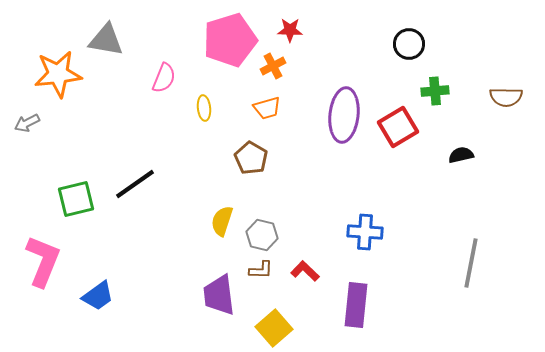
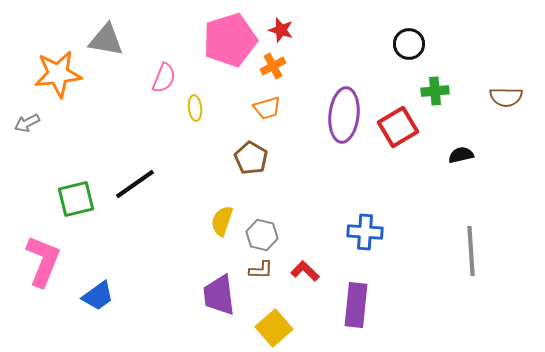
red star: moved 9 px left; rotated 15 degrees clockwise
yellow ellipse: moved 9 px left
gray line: moved 12 px up; rotated 15 degrees counterclockwise
